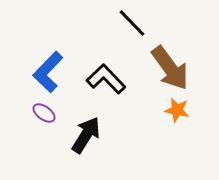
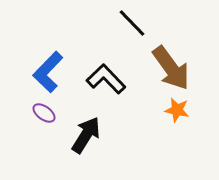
brown arrow: moved 1 px right
